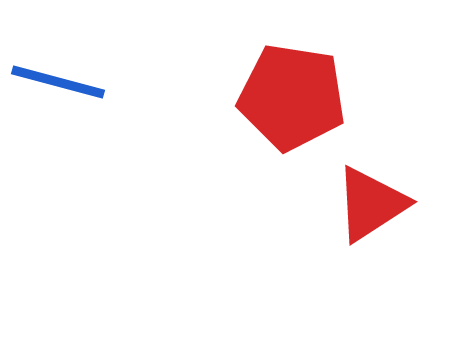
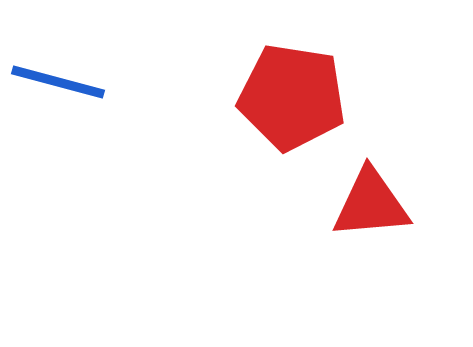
red triangle: rotated 28 degrees clockwise
